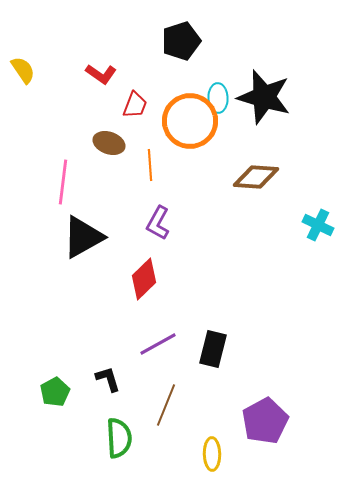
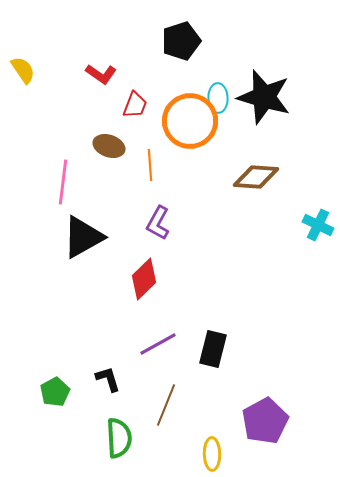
brown ellipse: moved 3 px down
